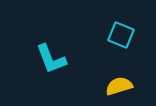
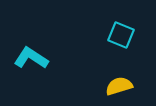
cyan L-shape: moved 20 px left, 1 px up; rotated 144 degrees clockwise
